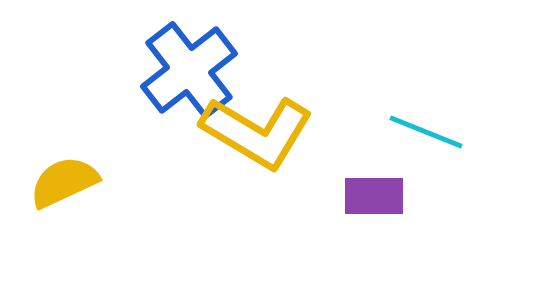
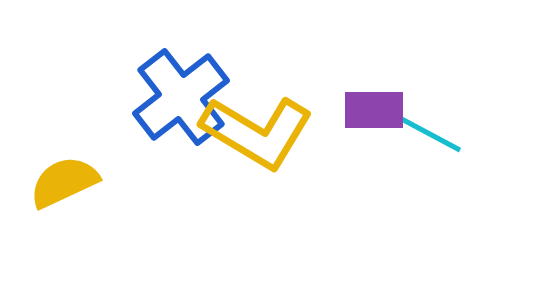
blue cross: moved 8 px left, 27 px down
cyan line: rotated 6 degrees clockwise
purple rectangle: moved 86 px up
